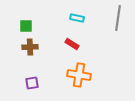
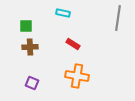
cyan rectangle: moved 14 px left, 5 px up
red rectangle: moved 1 px right
orange cross: moved 2 px left, 1 px down
purple square: rotated 32 degrees clockwise
